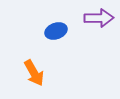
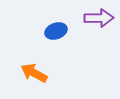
orange arrow: rotated 148 degrees clockwise
